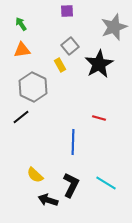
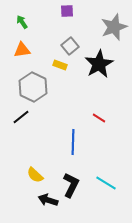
green arrow: moved 1 px right, 2 px up
yellow rectangle: rotated 40 degrees counterclockwise
red line: rotated 16 degrees clockwise
